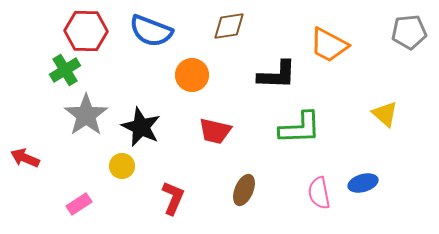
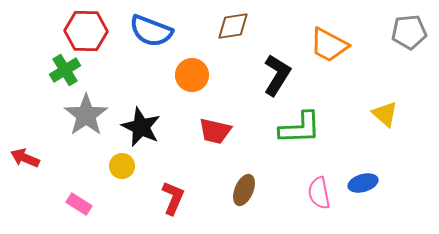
brown diamond: moved 4 px right
black L-shape: rotated 60 degrees counterclockwise
pink rectangle: rotated 65 degrees clockwise
